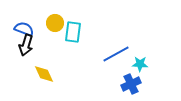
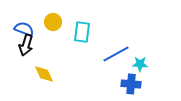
yellow circle: moved 2 px left, 1 px up
cyan rectangle: moved 9 px right
blue cross: rotated 30 degrees clockwise
